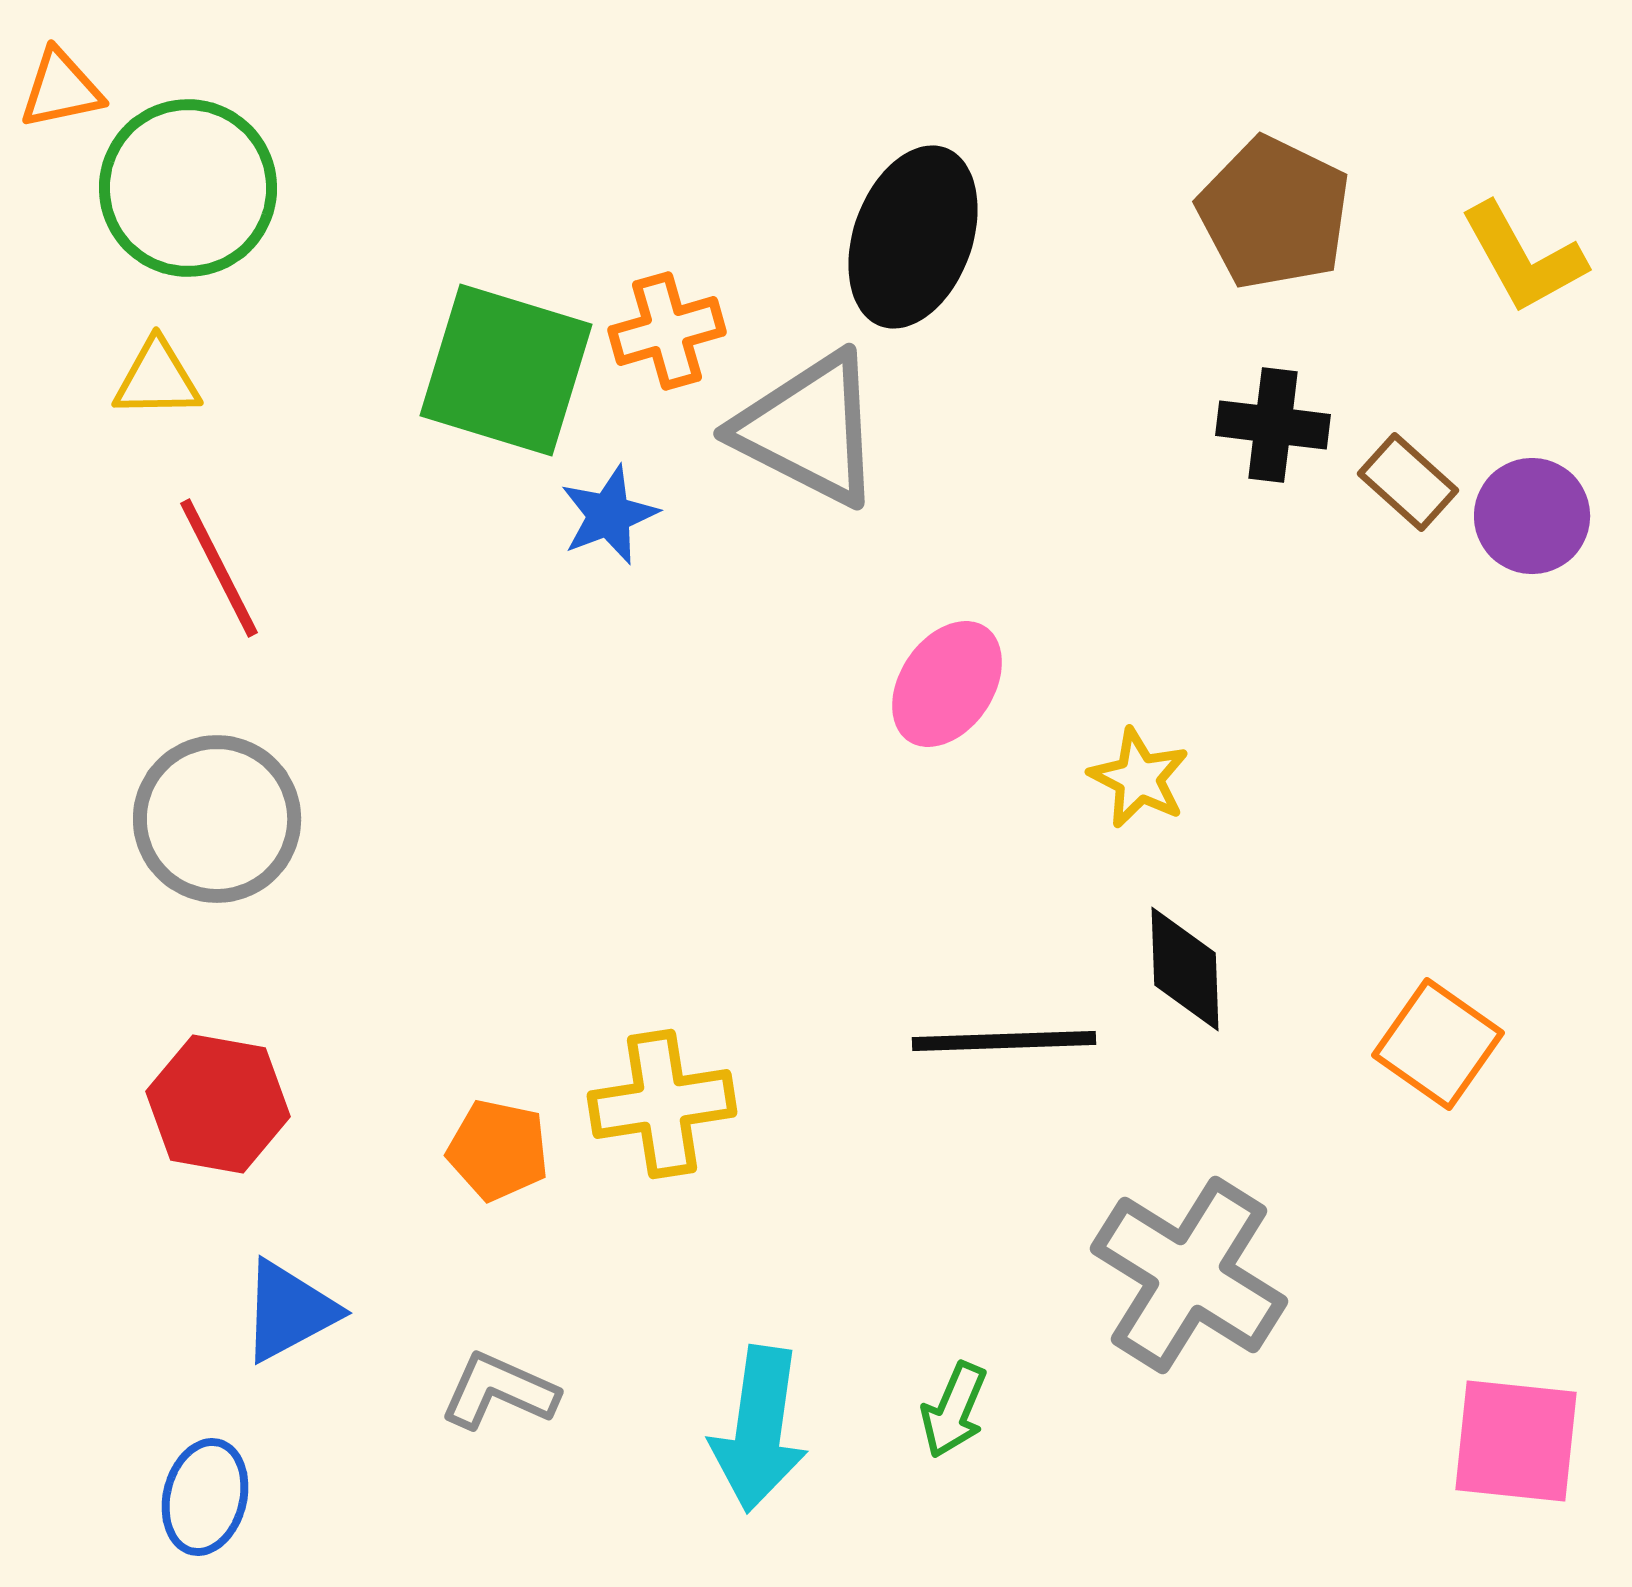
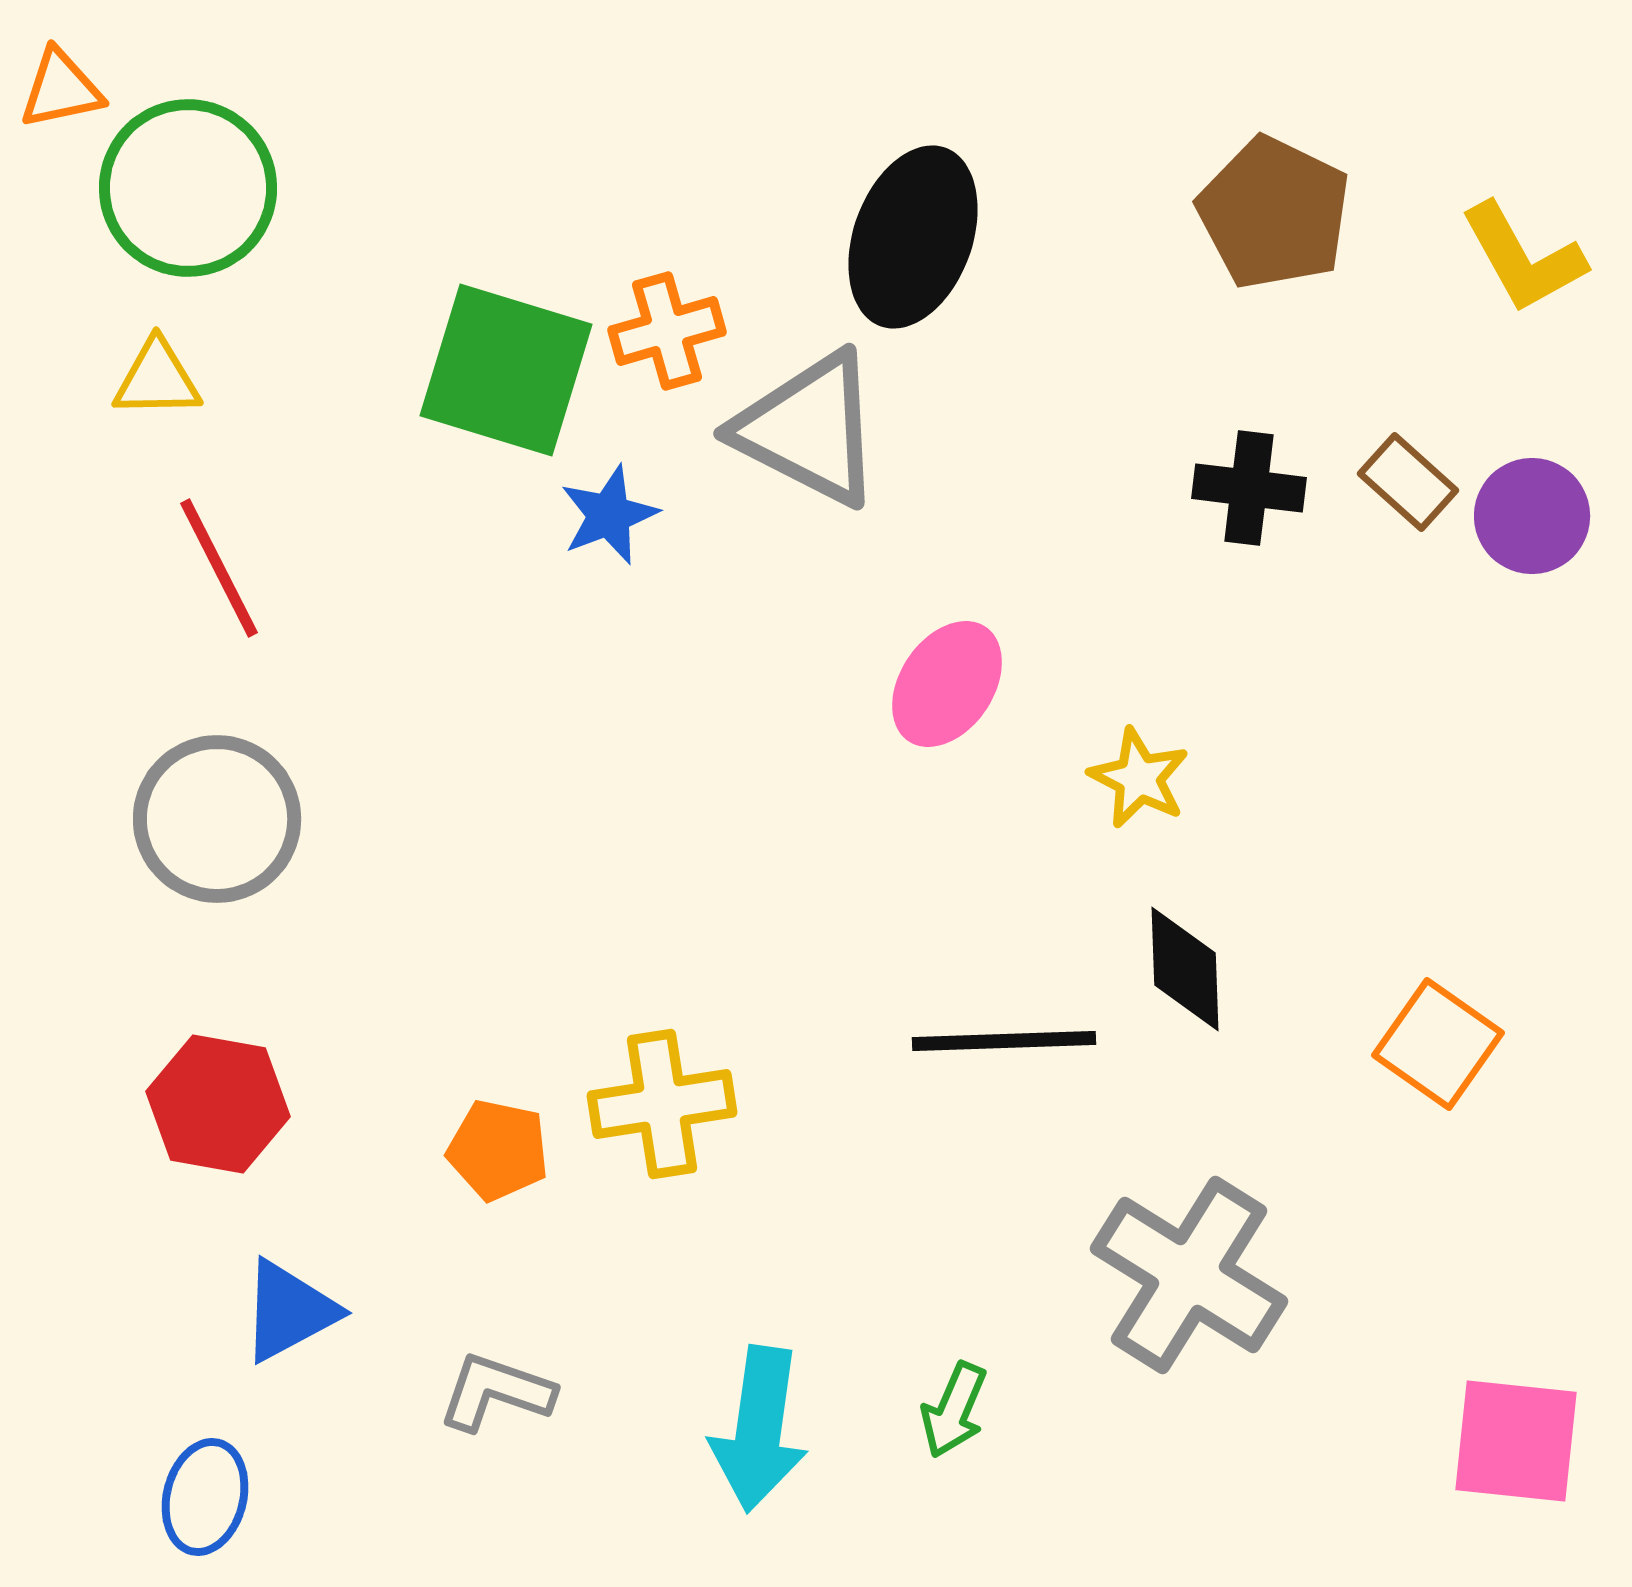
black cross: moved 24 px left, 63 px down
gray L-shape: moved 3 px left, 1 px down; rotated 5 degrees counterclockwise
